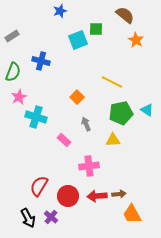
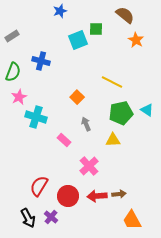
pink cross: rotated 36 degrees counterclockwise
orange trapezoid: moved 6 px down
